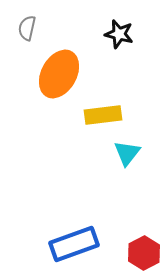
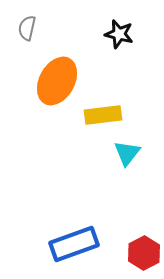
orange ellipse: moved 2 px left, 7 px down
